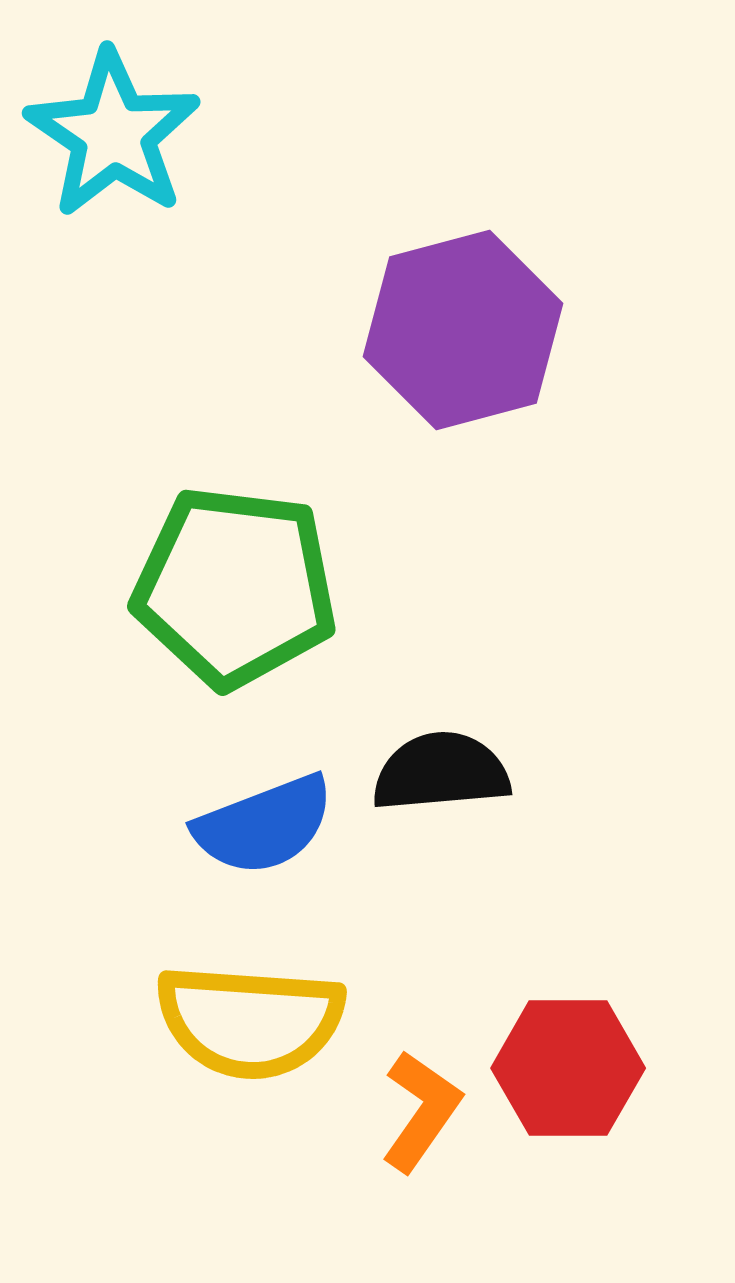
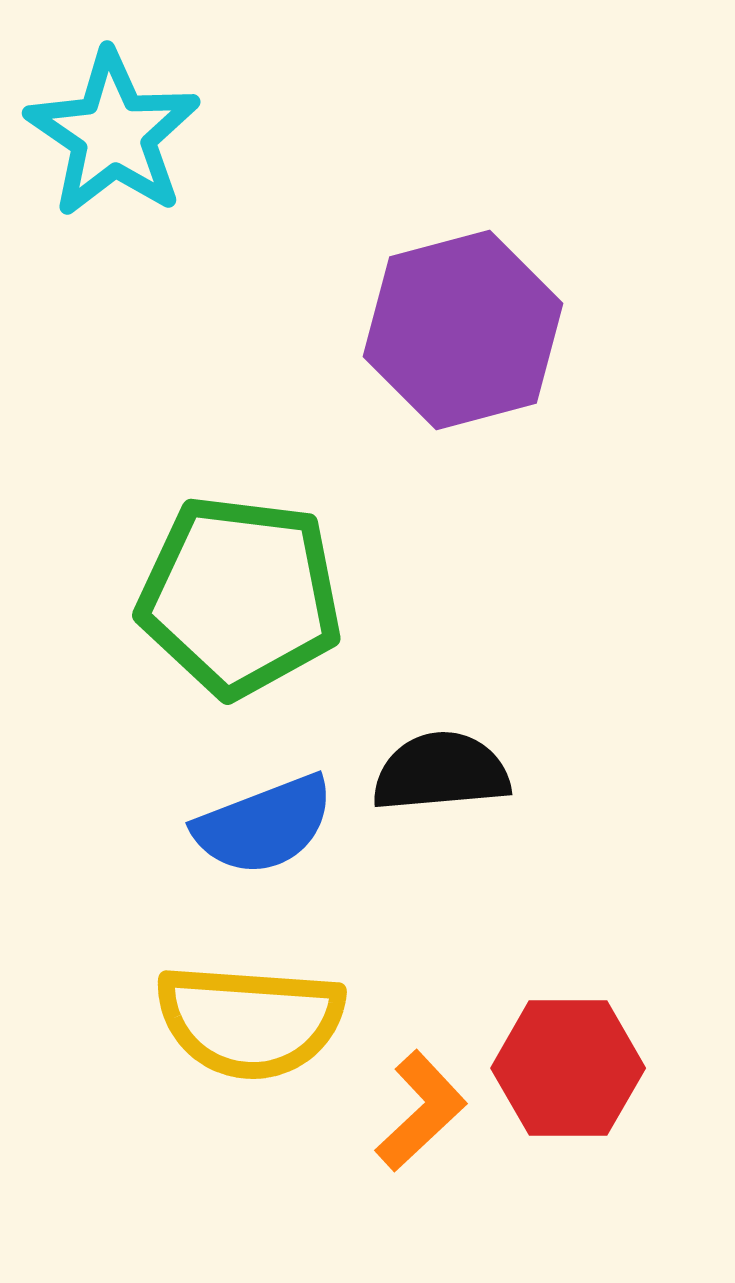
green pentagon: moved 5 px right, 9 px down
orange L-shape: rotated 12 degrees clockwise
